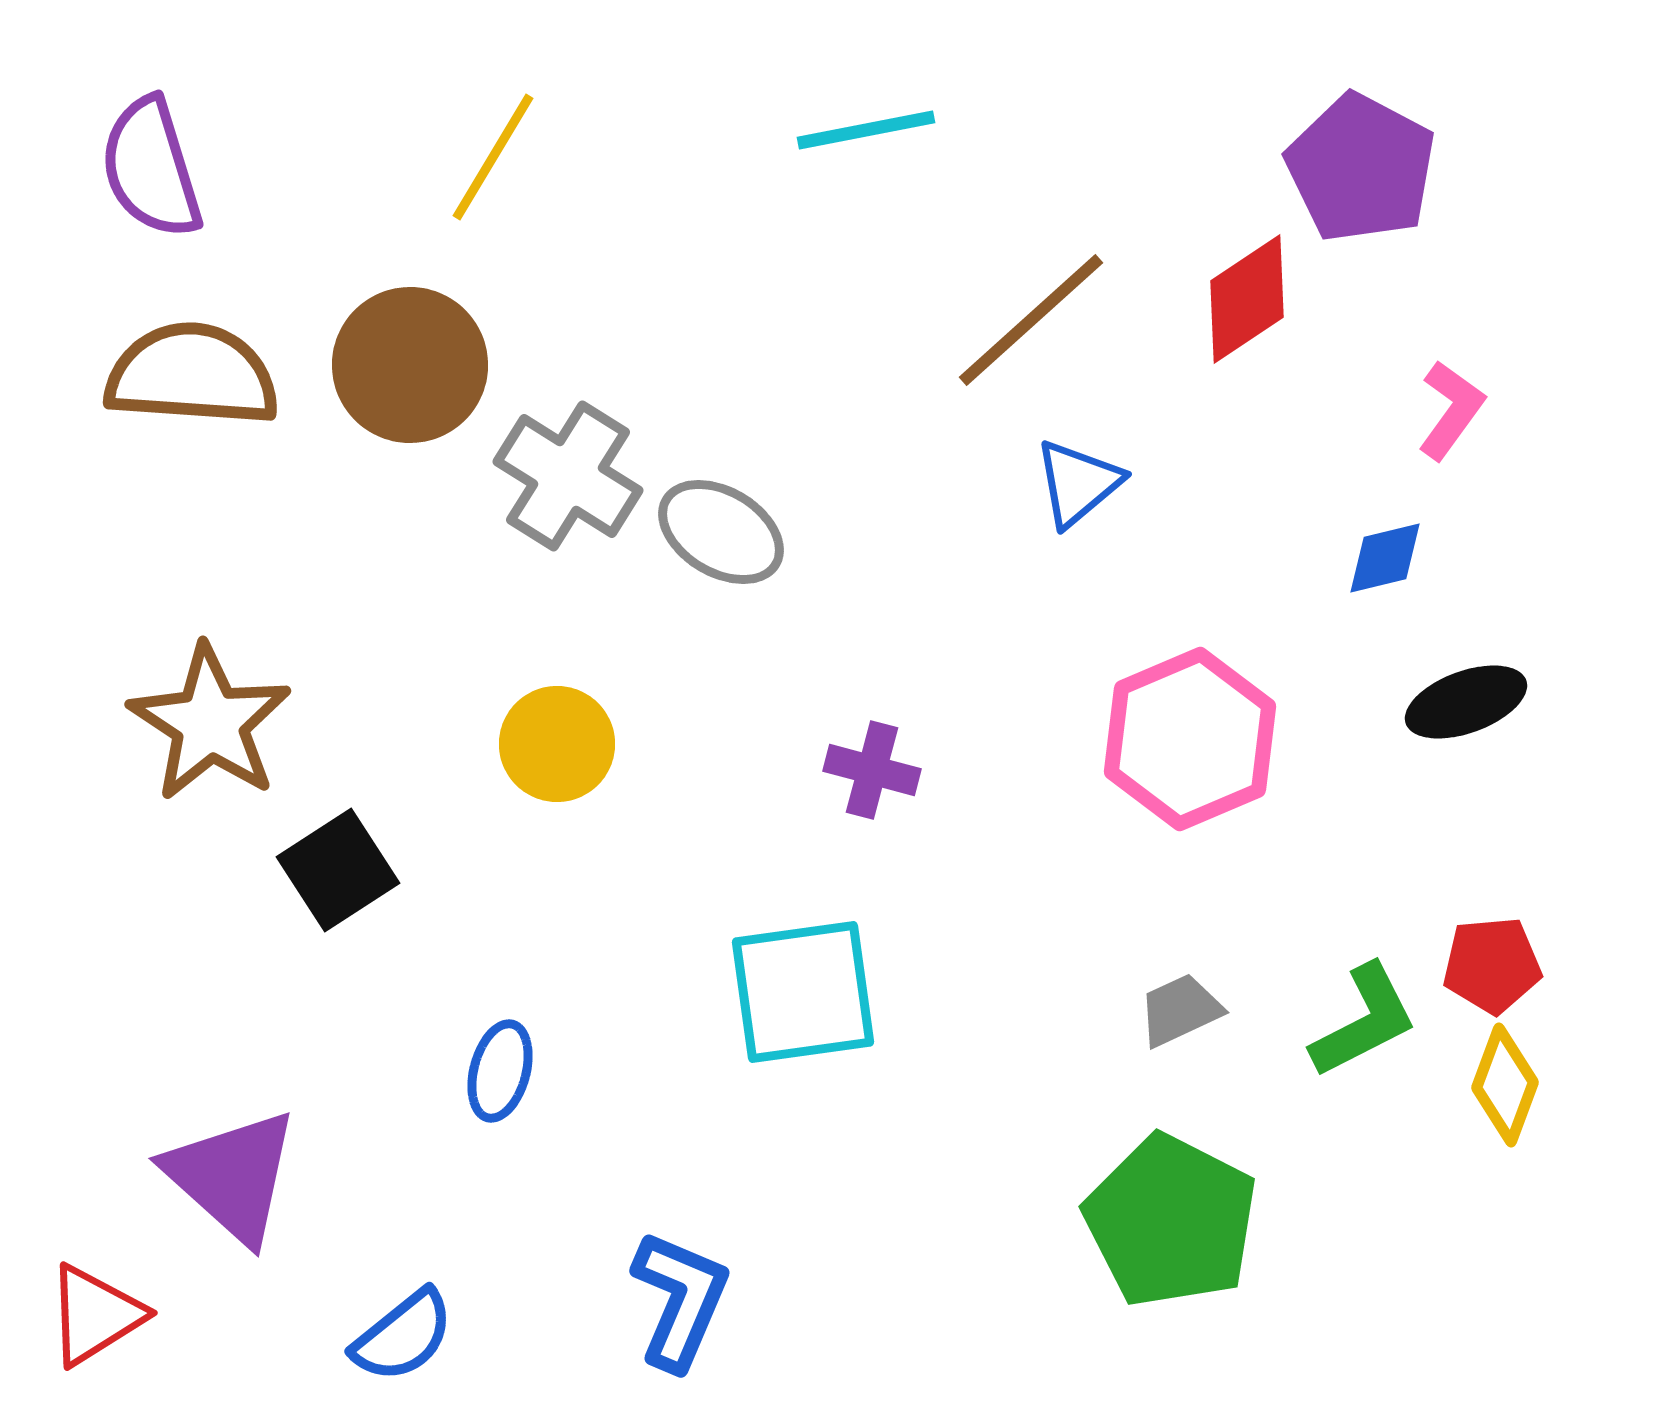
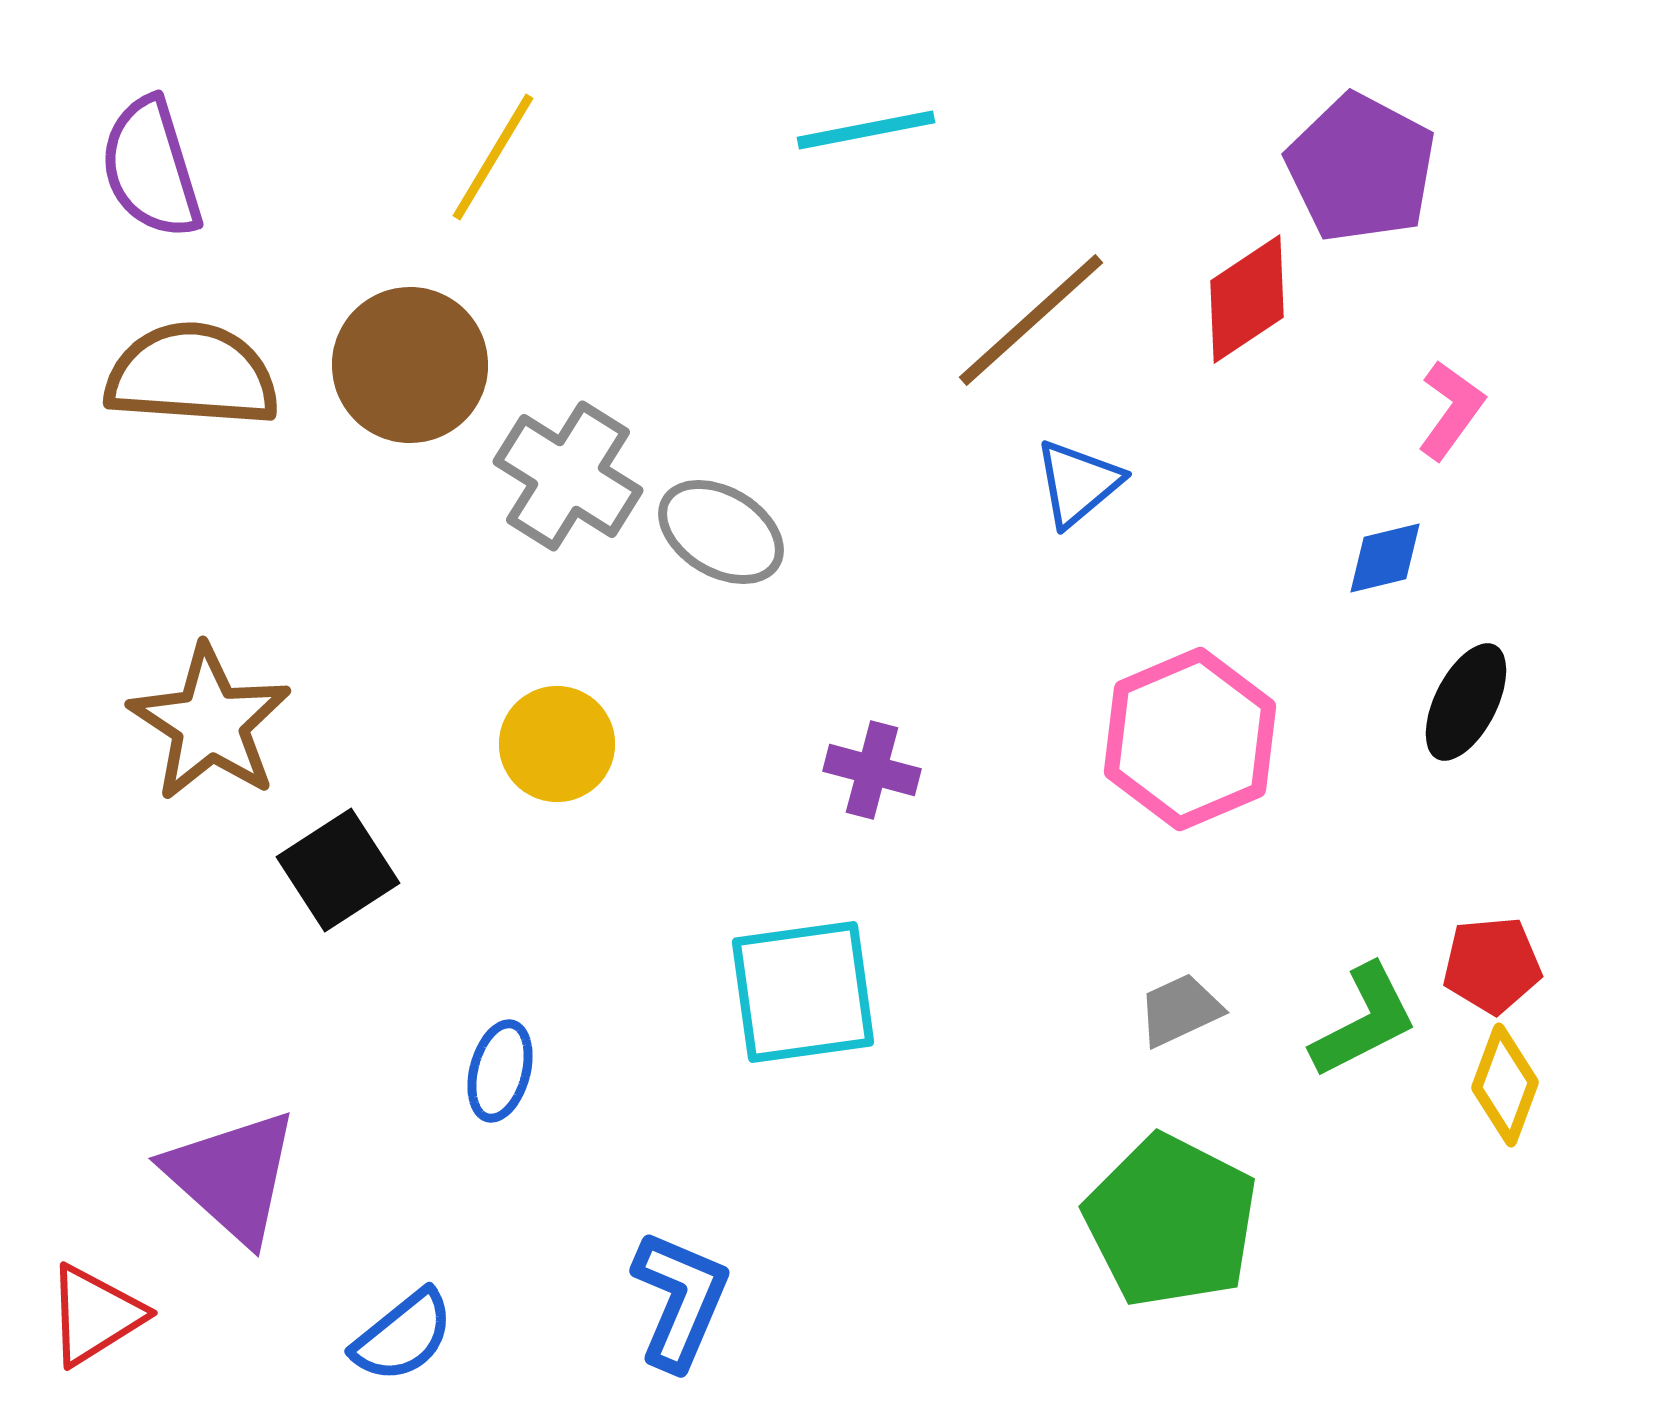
black ellipse: rotated 43 degrees counterclockwise
